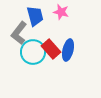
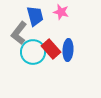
blue ellipse: rotated 10 degrees counterclockwise
